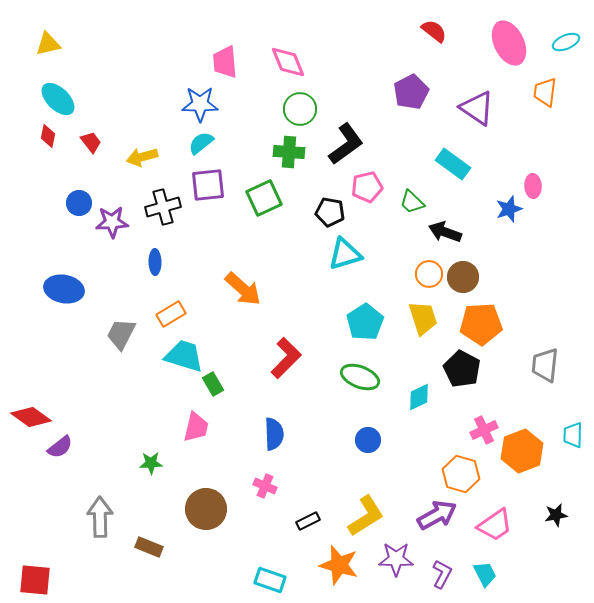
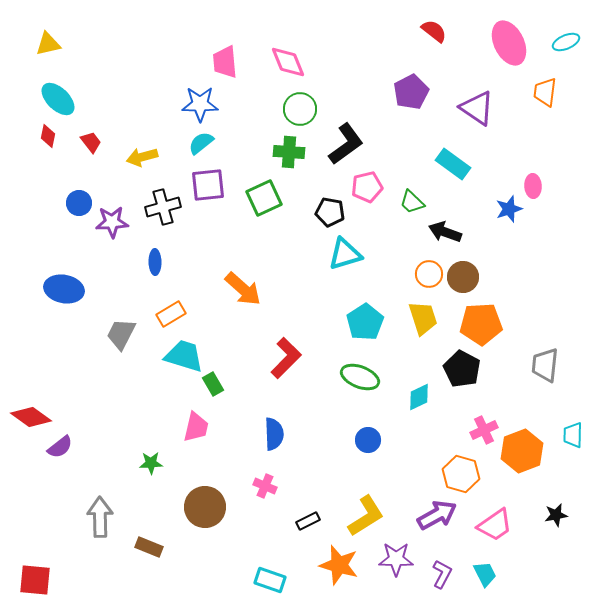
brown circle at (206, 509): moved 1 px left, 2 px up
